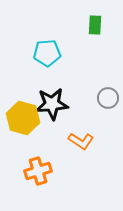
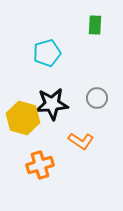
cyan pentagon: rotated 12 degrees counterclockwise
gray circle: moved 11 px left
orange cross: moved 2 px right, 6 px up
